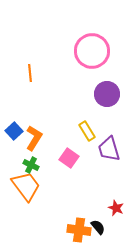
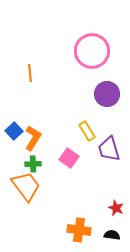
orange L-shape: moved 1 px left
green cross: moved 2 px right, 1 px up; rotated 28 degrees counterclockwise
black semicircle: moved 14 px right, 8 px down; rotated 42 degrees counterclockwise
